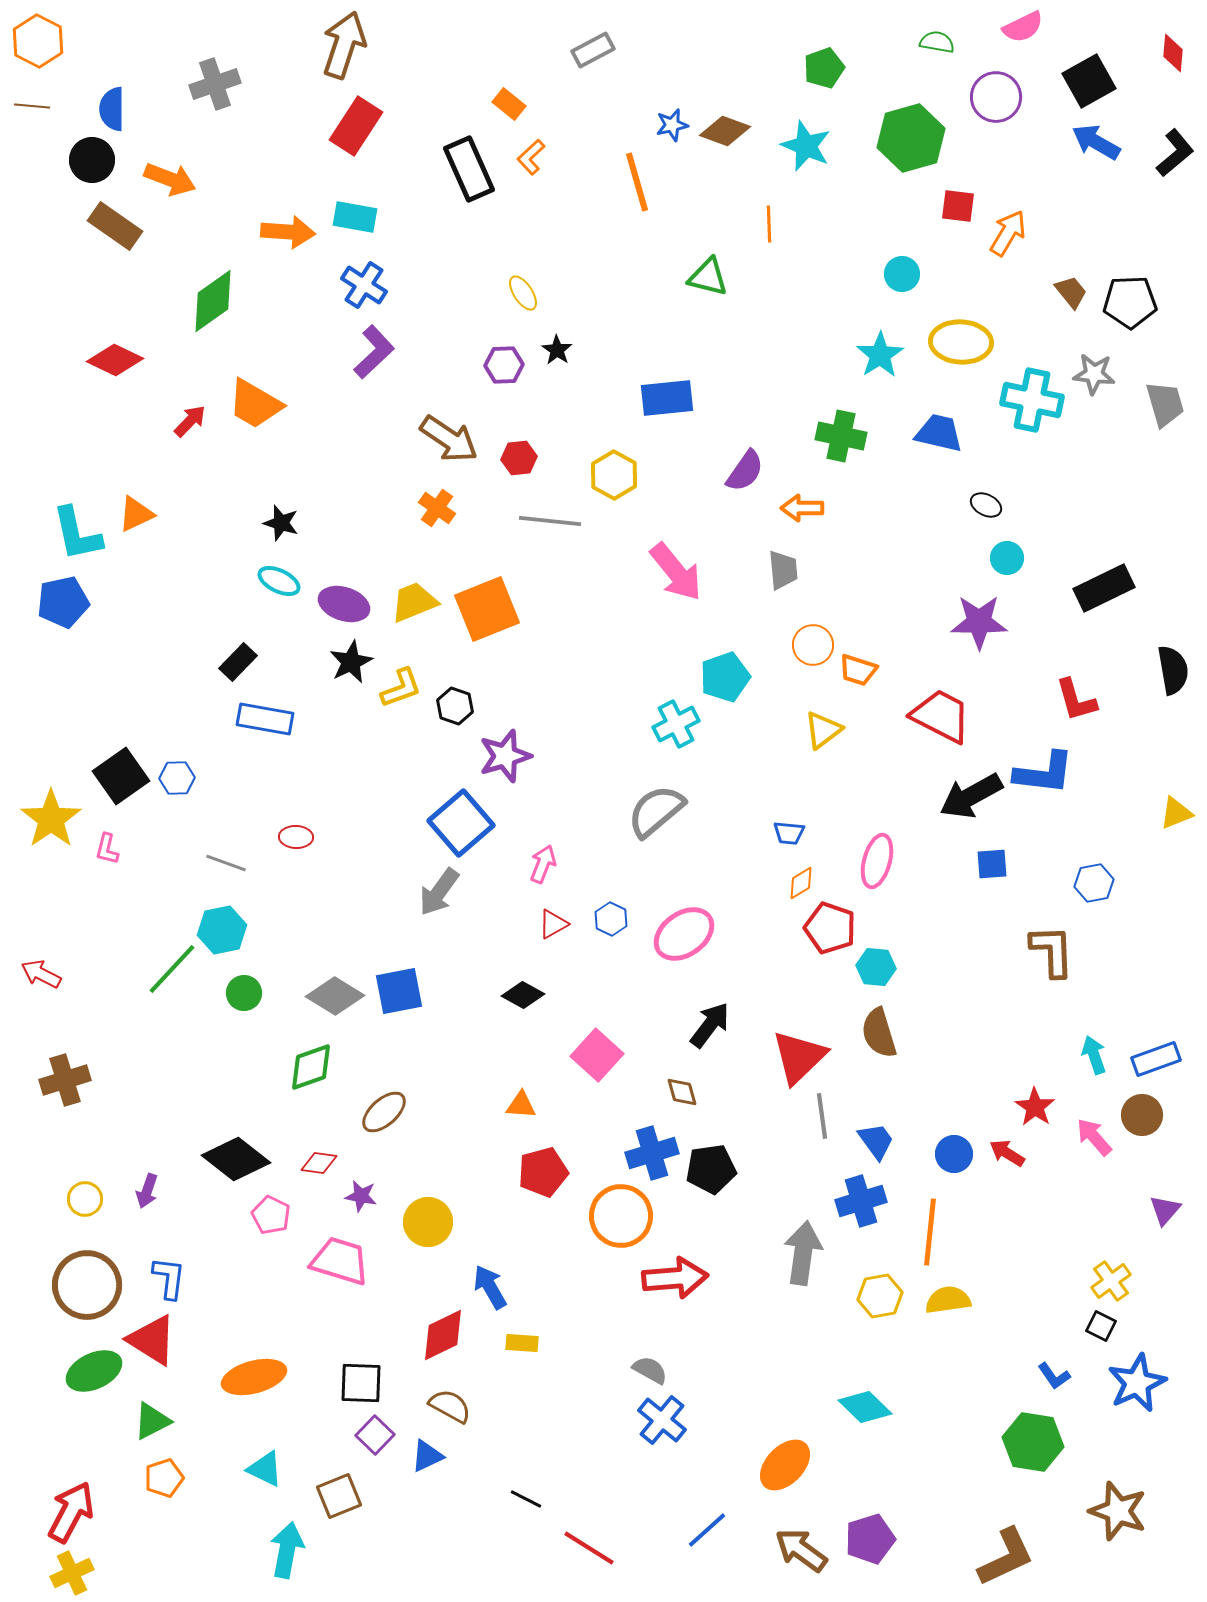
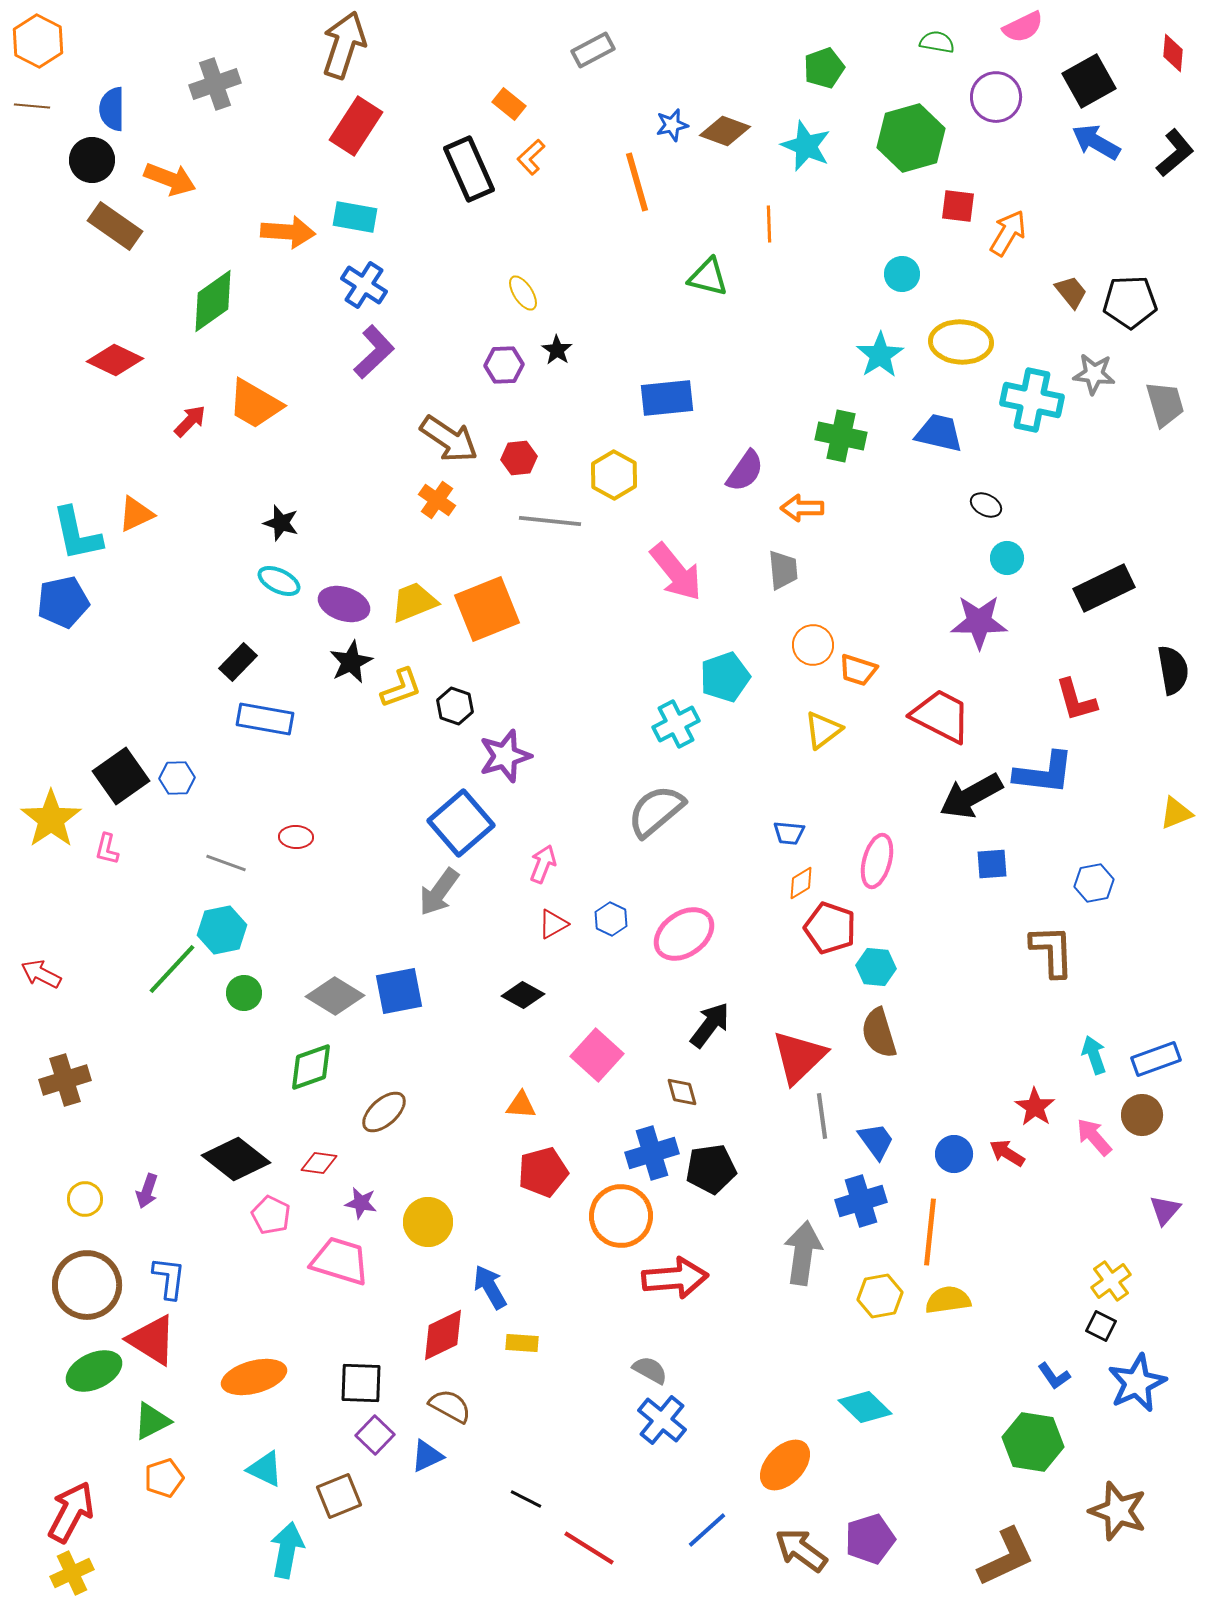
orange cross at (437, 508): moved 8 px up
purple star at (361, 1196): moved 7 px down
